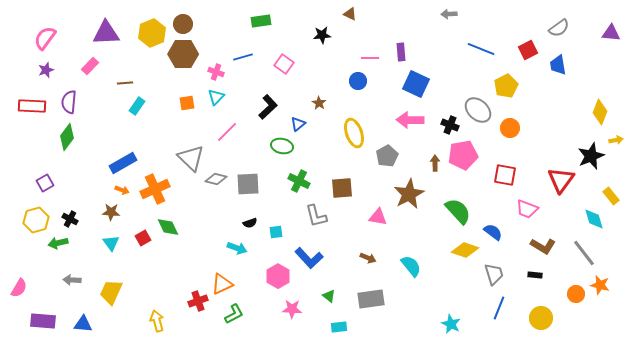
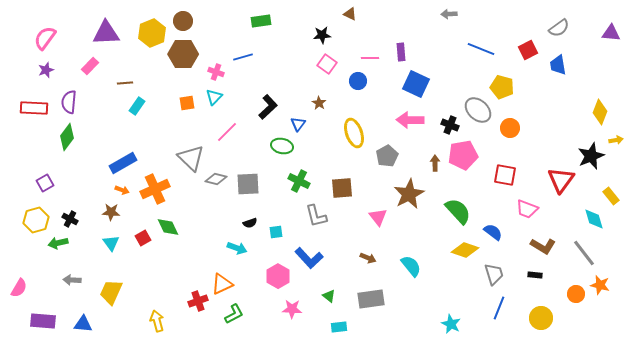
brown circle at (183, 24): moved 3 px up
pink square at (284, 64): moved 43 px right
yellow pentagon at (506, 86): moved 4 px left, 1 px down; rotated 30 degrees counterclockwise
cyan triangle at (216, 97): moved 2 px left
red rectangle at (32, 106): moved 2 px right, 2 px down
blue triangle at (298, 124): rotated 14 degrees counterclockwise
pink triangle at (378, 217): rotated 42 degrees clockwise
